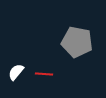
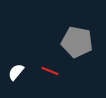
red line: moved 6 px right, 3 px up; rotated 18 degrees clockwise
